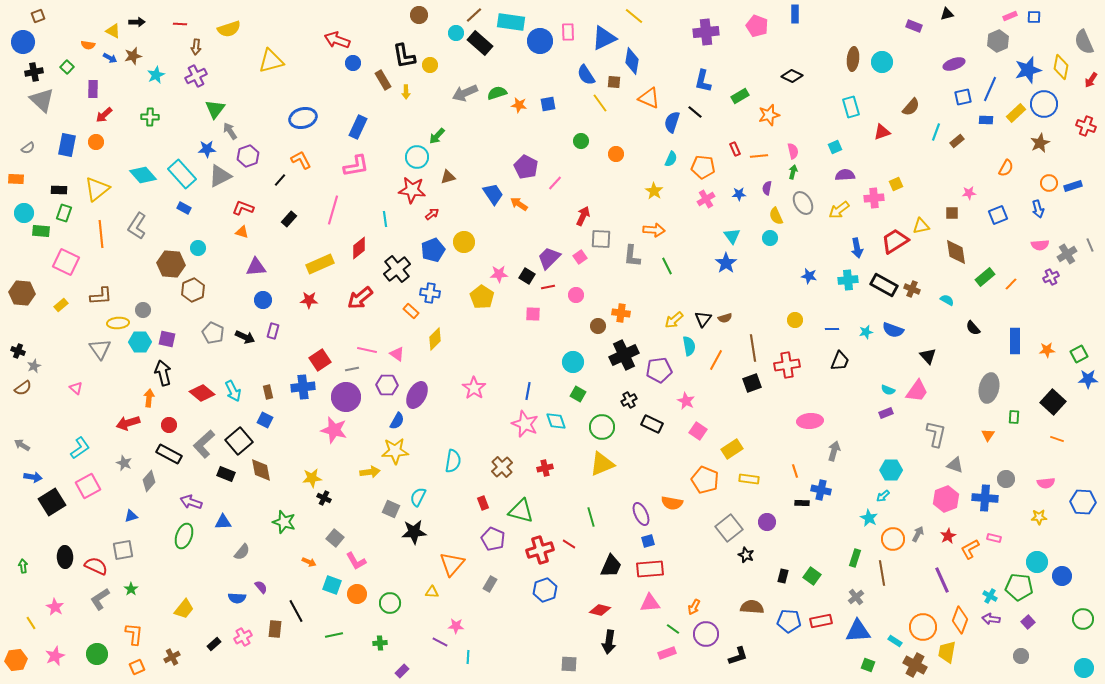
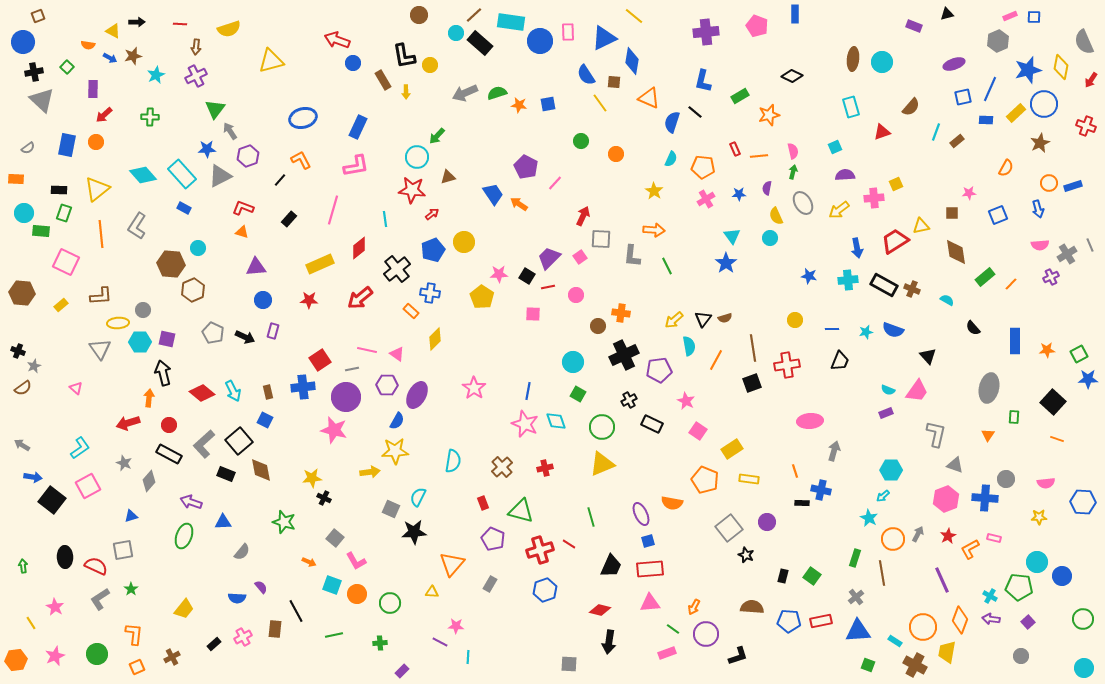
black square at (52, 502): moved 2 px up; rotated 20 degrees counterclockwise
